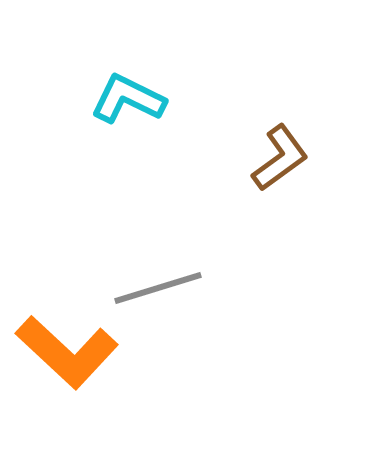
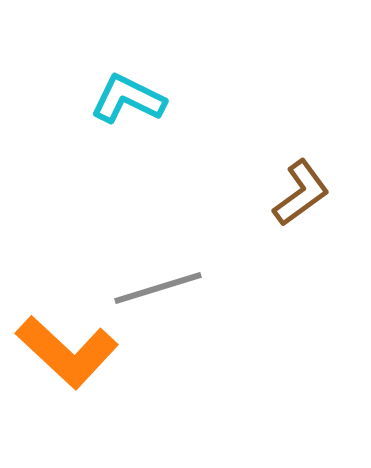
brown L-shape: moved 21 px right, 35 px down
